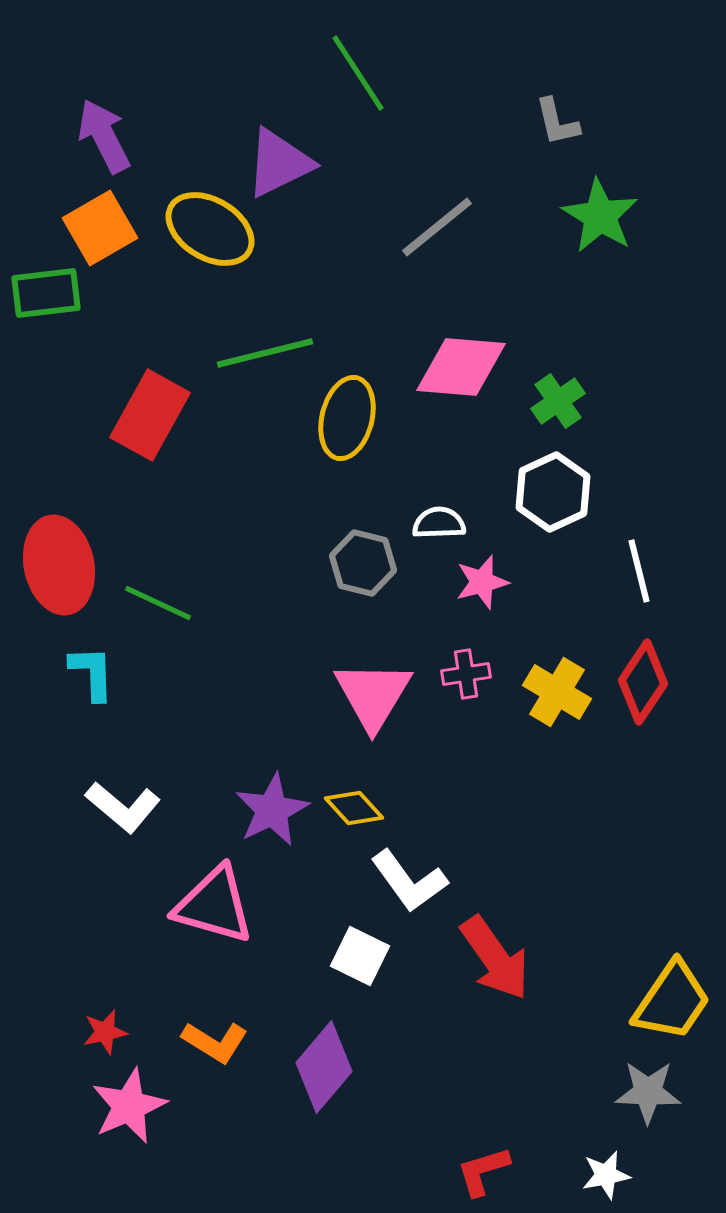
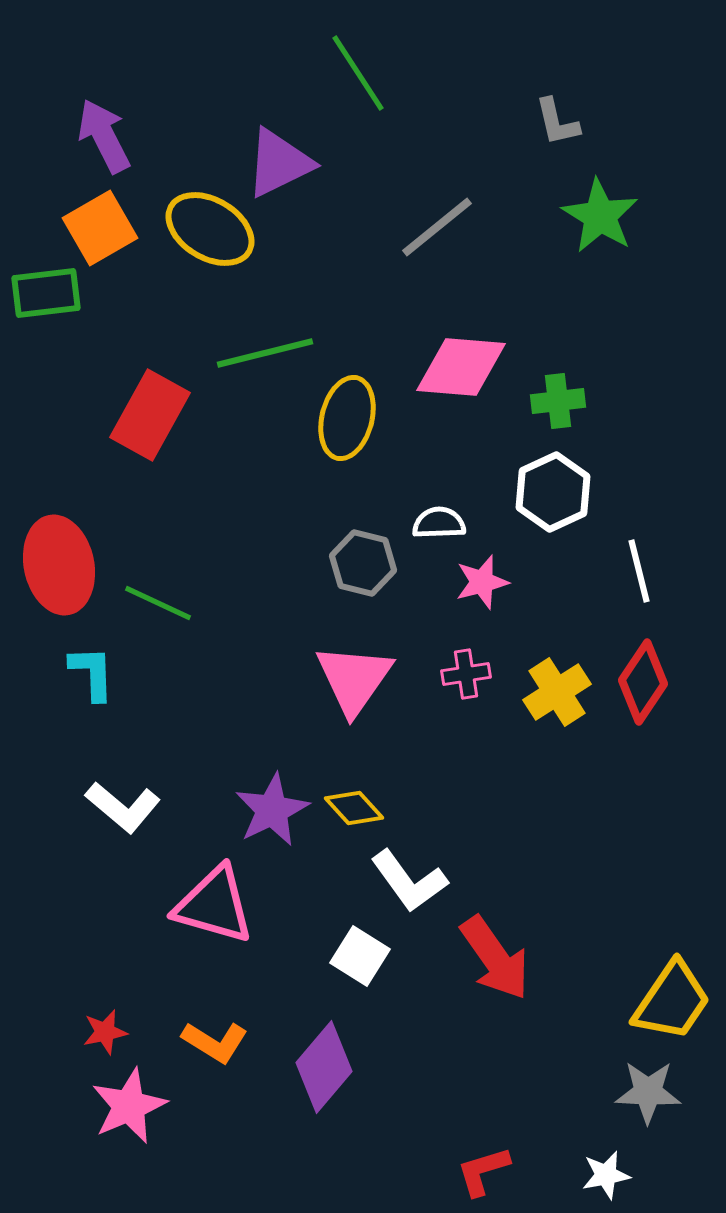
green cross at (558, 401): rotated 28 degrees clockwise
yellow cross at (557, 692): rotated 26 degrees clockwise
pink triangle at (373, 695): moved 19 px left, 16 px up; rotated 4 degrees clockwise
white square at (360, 956): rotated 6 degrees clockwise
